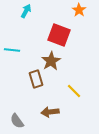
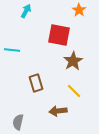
red square: rotated 10 degrees counterclockwise
brown star: moved 22 px right
brown rectangle: moved 4 px down
brown arrow: moved 8 px right, 1 px up
gray semicircle: moved 1 px right, 1 px down; rotated 49 degrees clockwise
